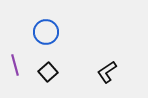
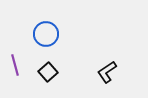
blue circle: moved 2 px down
